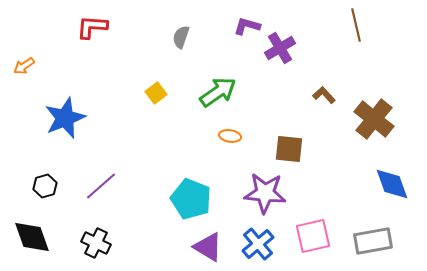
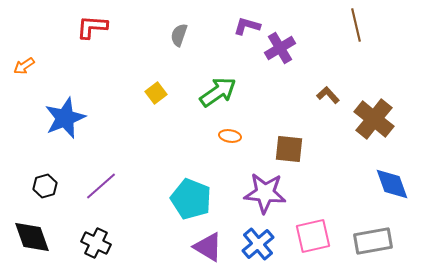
gray semicircle: moved 2 px left, 2 px up
brown L-shape: moved 4 px right
